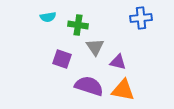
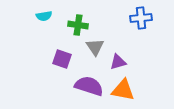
cyan semicircle: moved 4 px left, 1 px up
purple triangle: rotated 30 degrees counterclockwise
